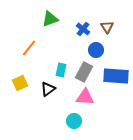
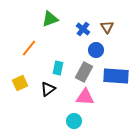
cyan rectangle: moved 3 px left, 2 px up
